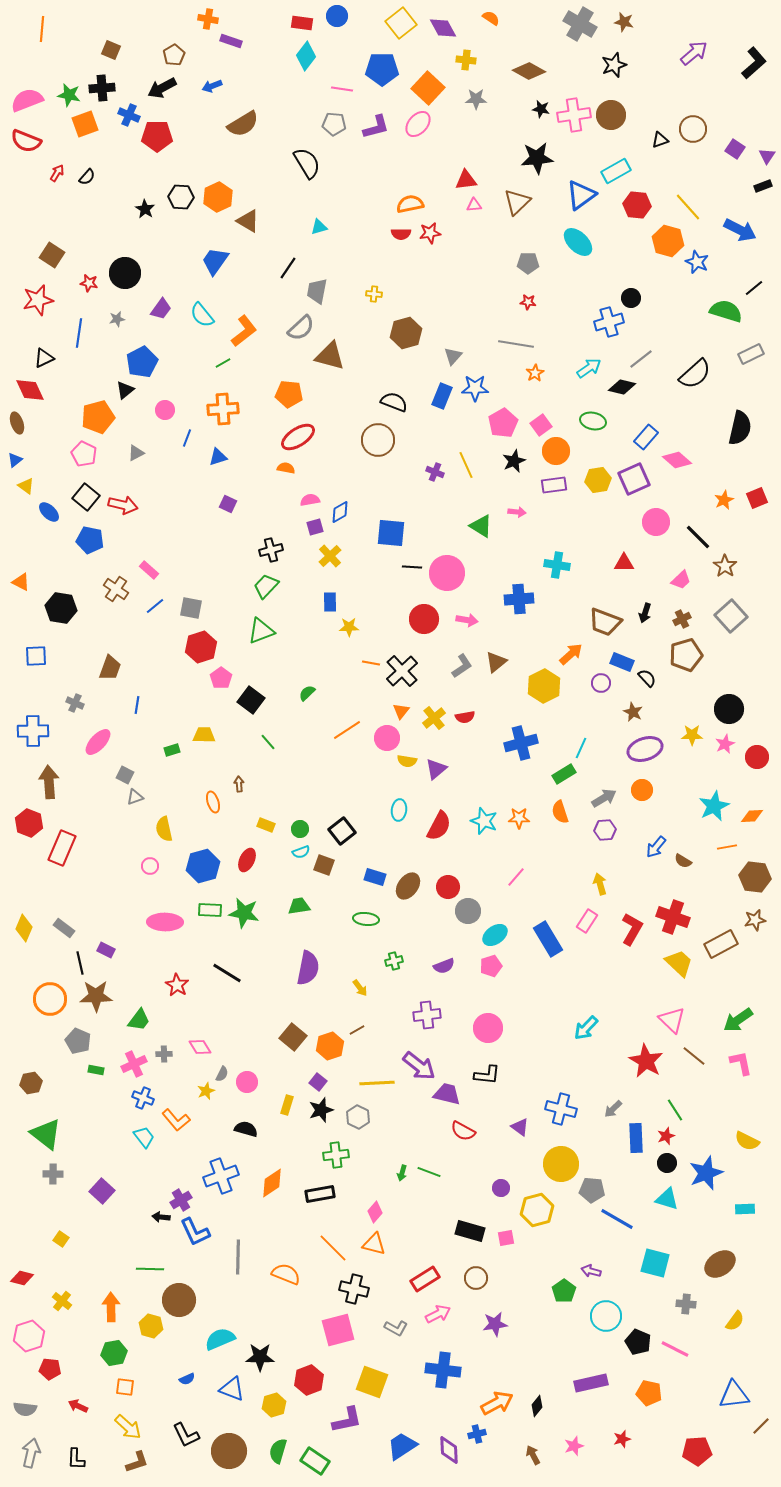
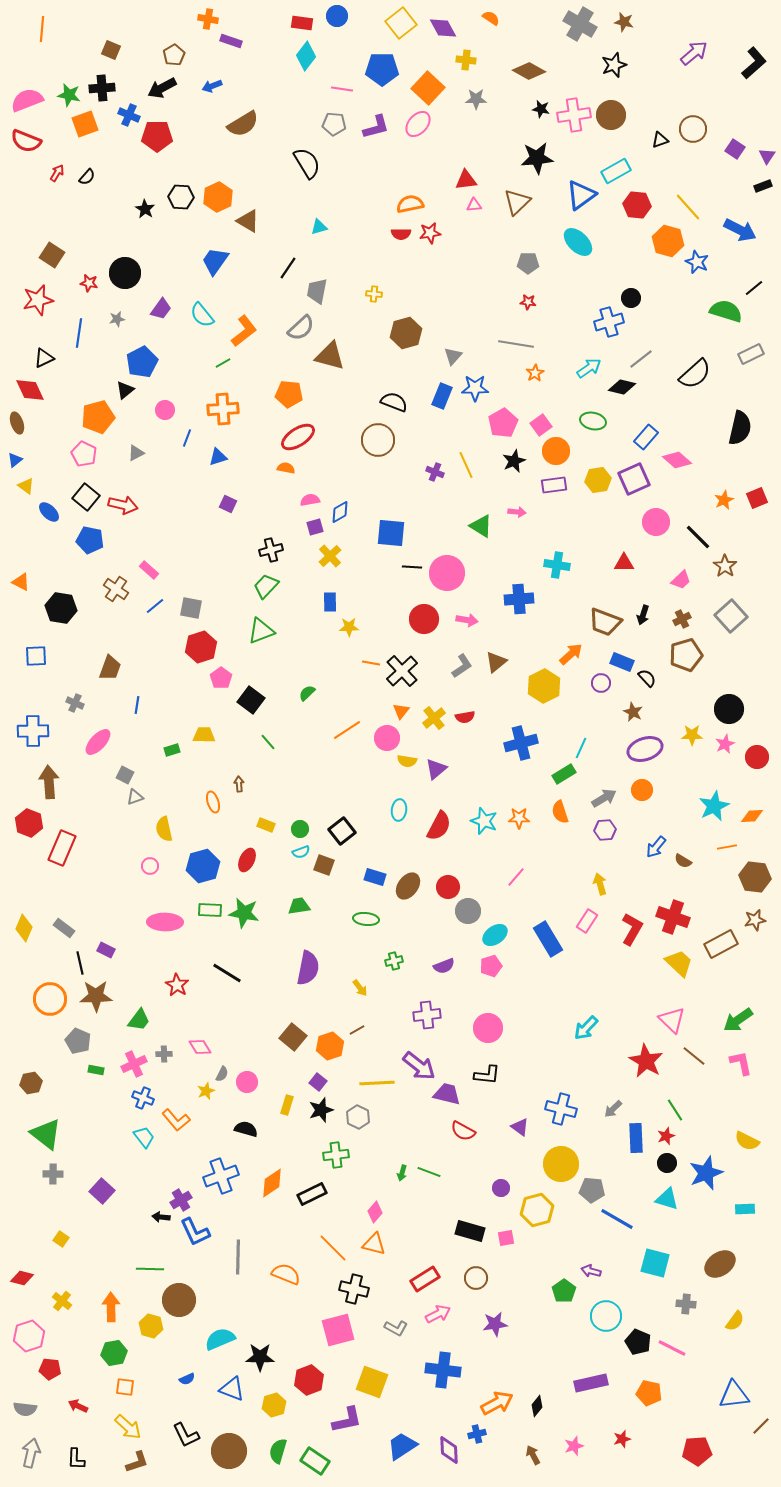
black arrow at (645, 613): moved 2 px left, 2 px down
black rectangle at (320, 1194): moved 8 px left; rotated 16 degrees counterclockwise
pink line at (675, 1349): moved 3 px left, 1 px up
